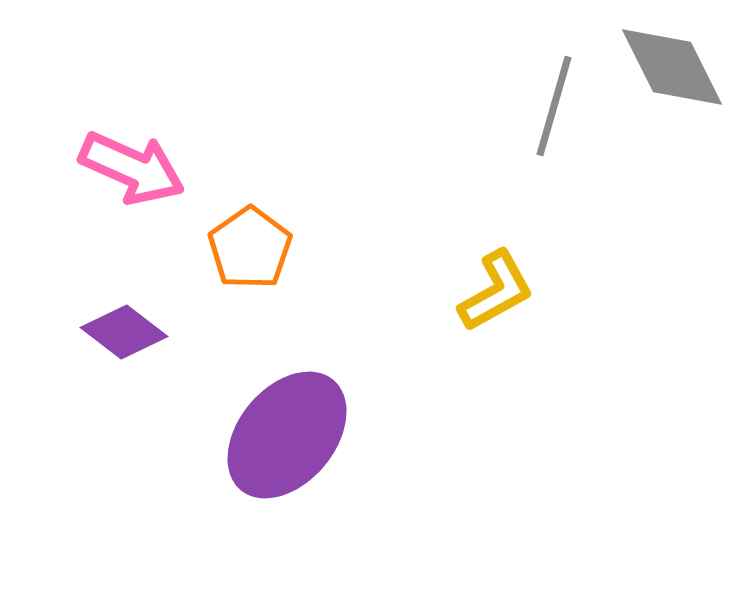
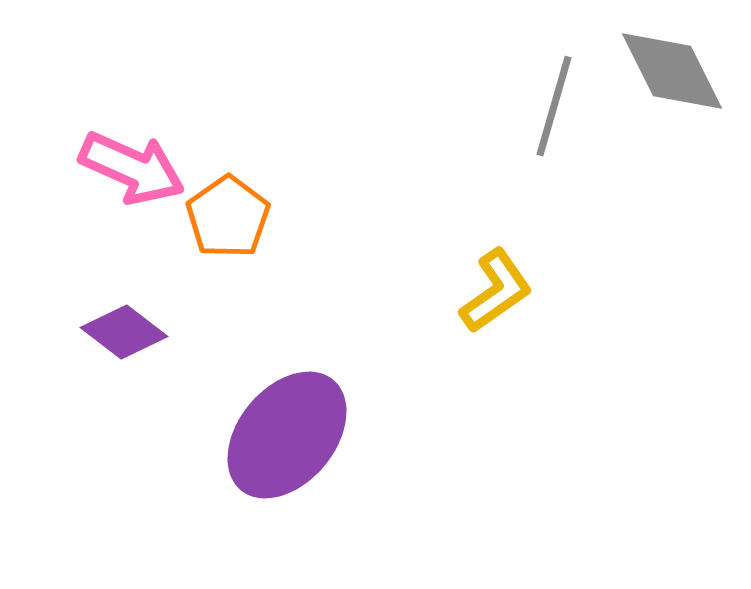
gray diamond: moved 4 px down
orange pentagon: moved 22 px left, 31 px up
yellow L-shape: rotated 6 degrees counterclockwise
